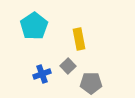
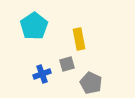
gray square: moved 1 px left, 2 px up; rotated 28 degrees clockwise
gray pentagon: rotated 25 degrees clockwise
